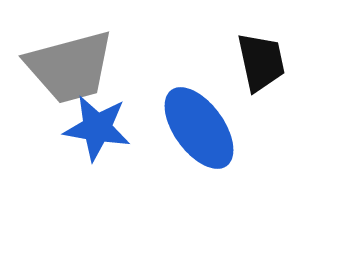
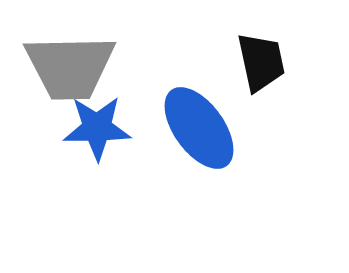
gray trapezoid: rotated 14 degrees clockwise
blue star: rotated 10 degrees counterclockwise
